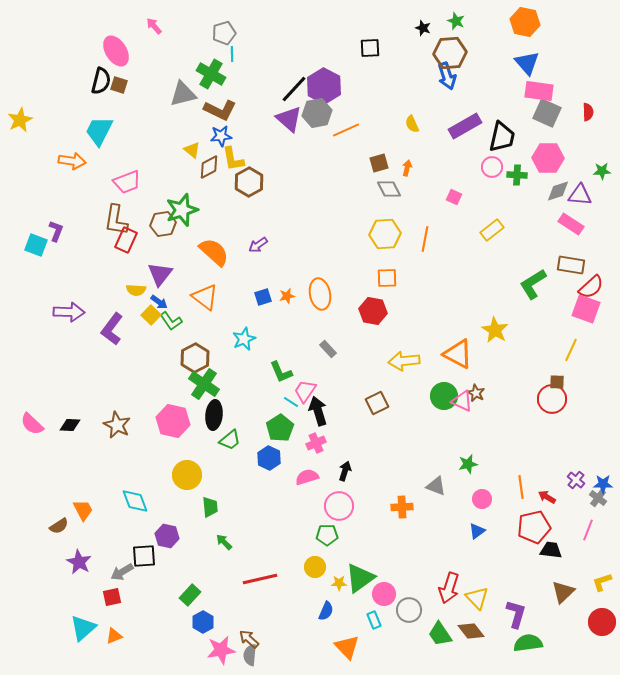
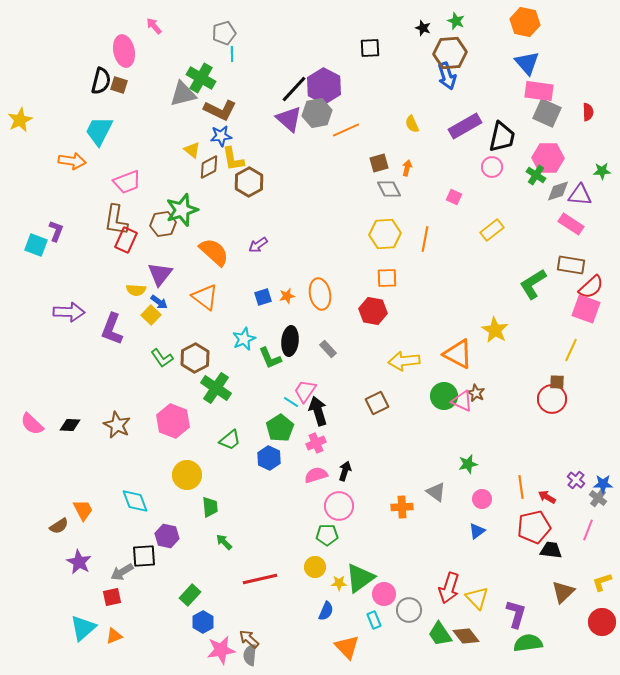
pink ellipse at (116, 51): moved 8 px right; rotated 20 degrees clockwise
green cross at (211, 74): moved 10 px left, 4 px down
green cross at (517, 175): moved 19 px right; rotated 30 degrees clockwise
green L-shape at (171, 321): moved 9 px left, 37 px down
purple L-shape at (112, 329): rotated 16 degrees counterclockwise
green L-shape at (281, 372): moved 11 px left, 14 px up
green cross at (204, 384): moved 12 px right, 4 px down
black ellipse at (214, 415): moved 76 px right, 74 px up
pink hexagon at (173, 421): rotated 8 degrees clockwise
pink semicircle at (307, 477): moved 9 px right, 2 px up
gray triangle at (436, 486): moved 6 px down; rotated 15 degrees clockwise
brown diamond at (471, 631): moved 5 px left, 5 px down
